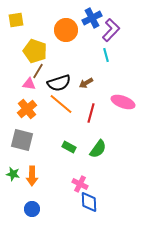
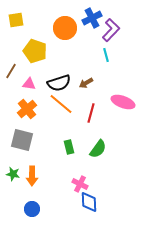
orange circle: moved 1 px left, 2 px up
brown line: moved 27 px left
green rectangle: rotated 48 degrees clockwise
